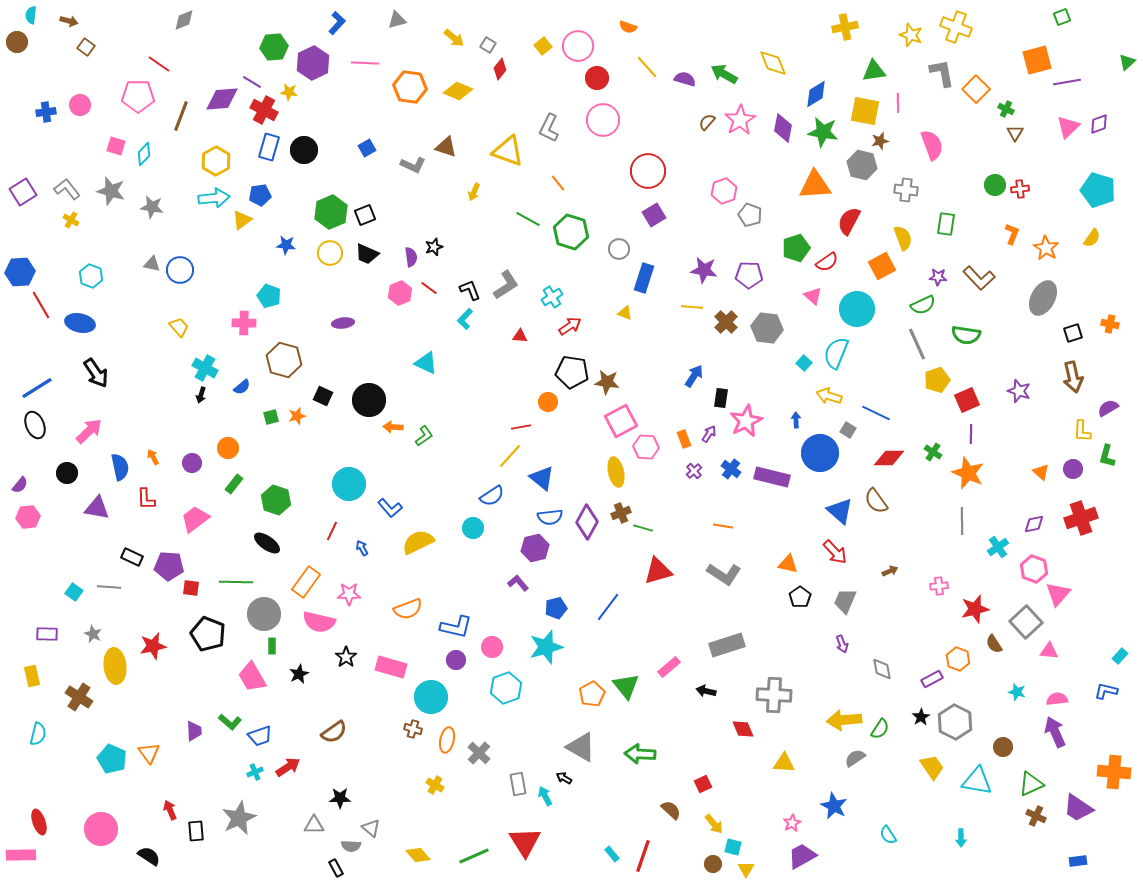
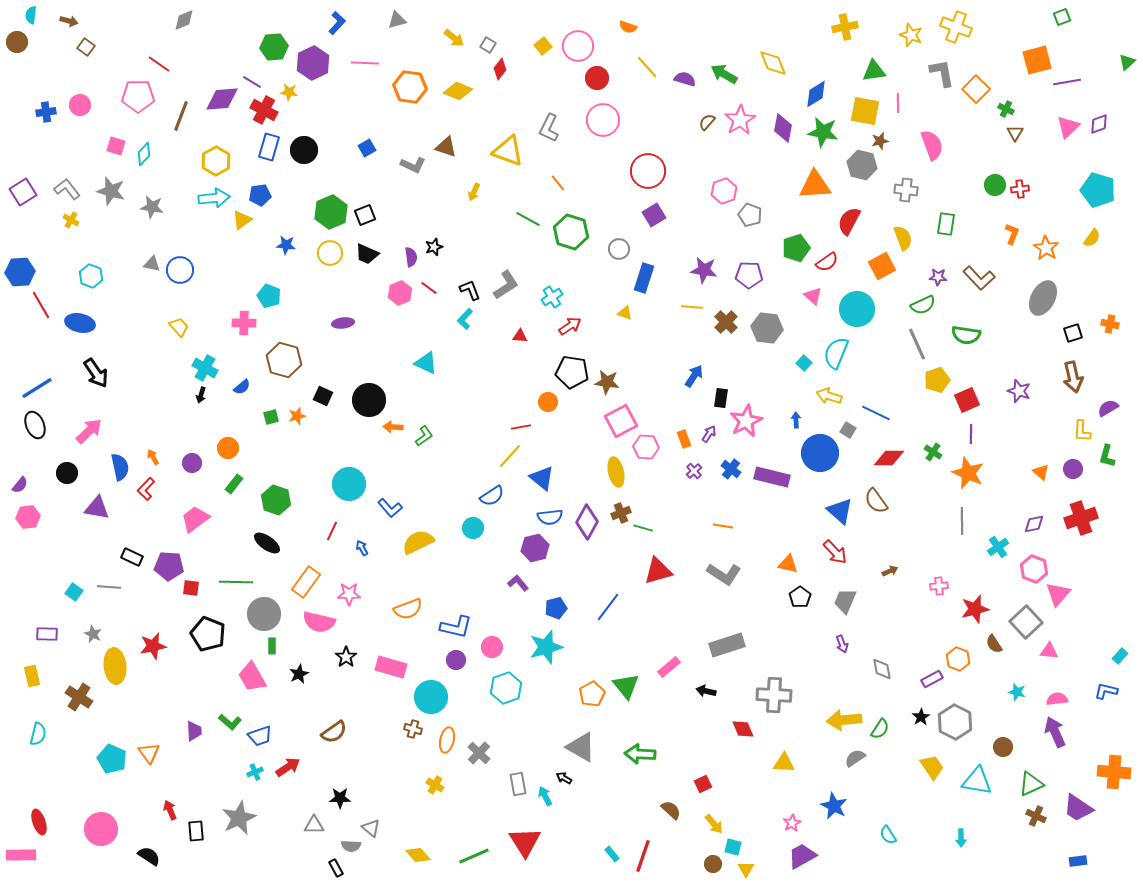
red L-shape at (146, 499): moved 10 px up; rotated 45 degrees clockwise
